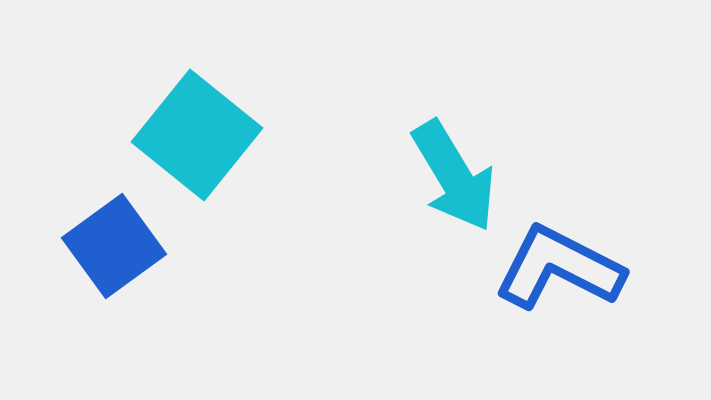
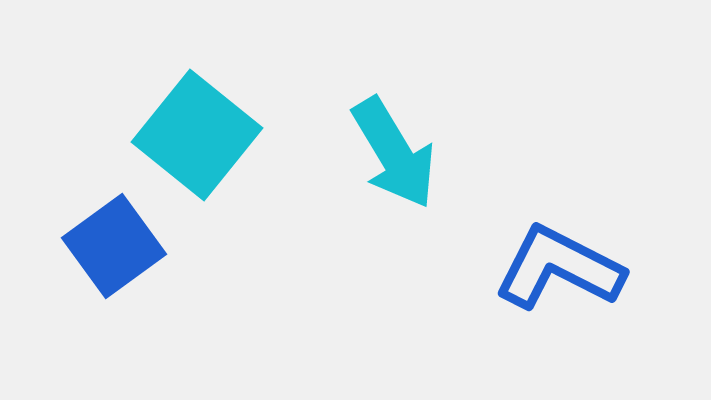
cyan arrow: moved 60 px left, 23 px up
